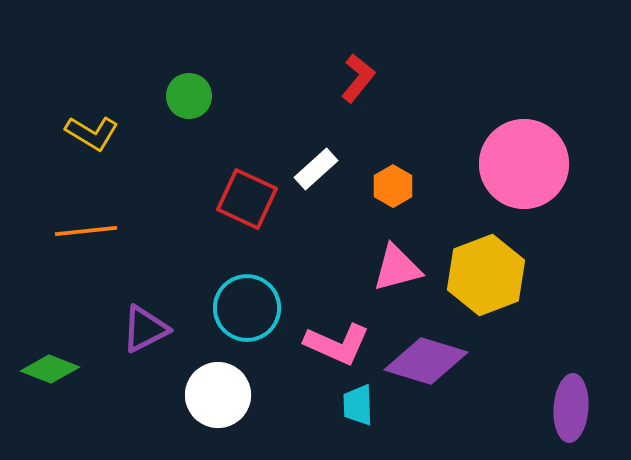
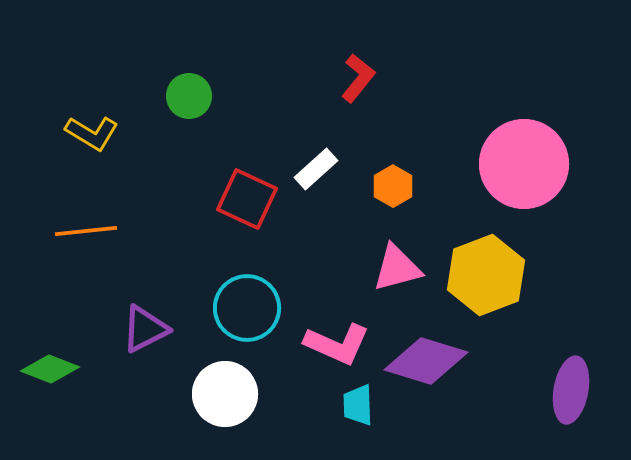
white circle: moved 7 px right, 1 px up
purple ellipse: moved 18 px up; rotated 6 degrees clockwise
